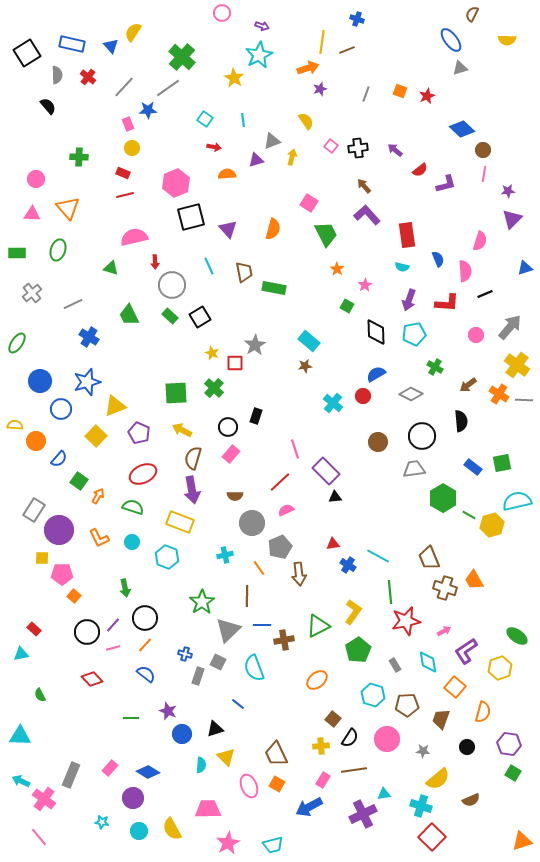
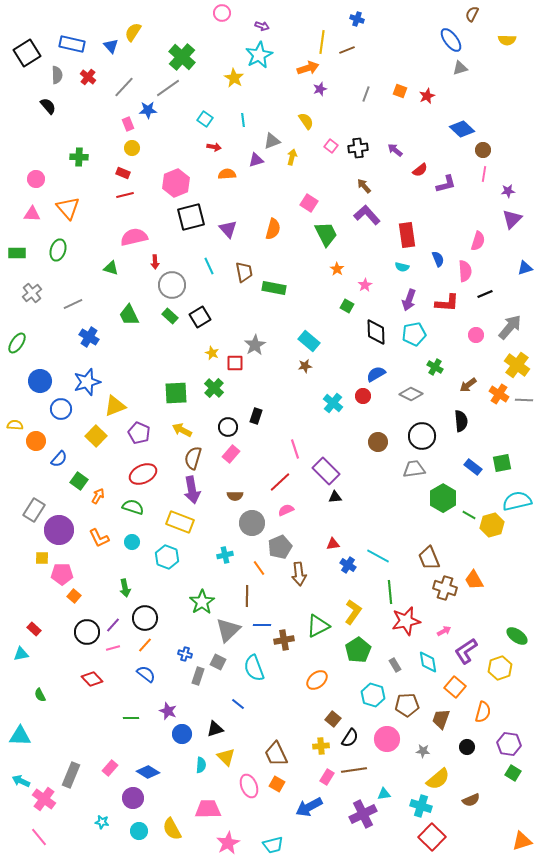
pink semicircle at (480, 241): moved 2 px left
pink rectangle at (323, 780): moved 4 px right, 3 px up
